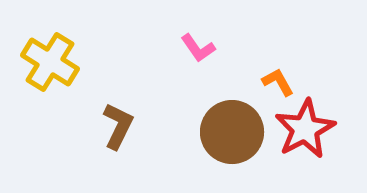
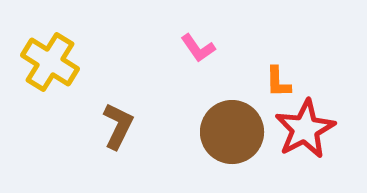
orange L-shape: rotated 152 degrees counterclockwise
